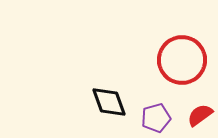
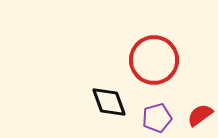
red circle: moved 28 px left
purple pentagon: moved 1 px right
